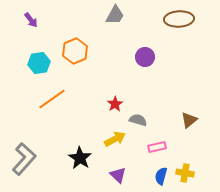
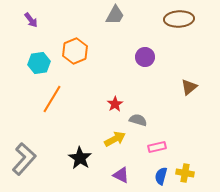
orange line: rotated 24 degrees counterclockwise
brown triangle: moved 33 px up
purple triangle: moved 3 px right; rotated 18 degrees counterclockwise
